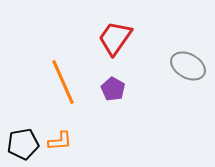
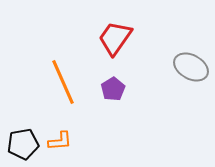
gray ellipse: moved 3 px right, 1 px down
purple pentagon: rotated 10 degrees clockwise
